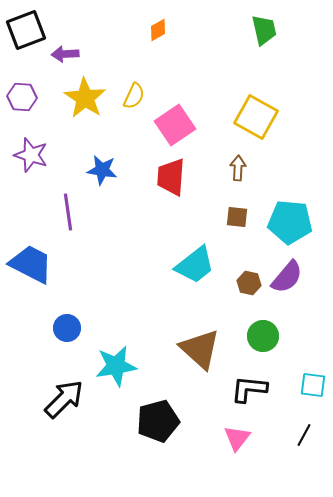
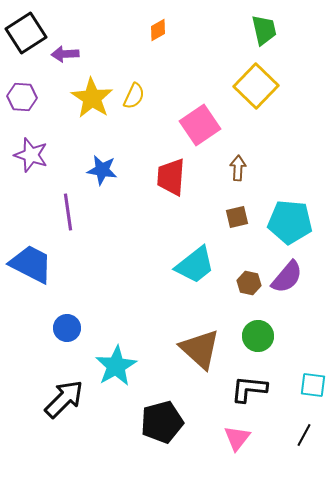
black square: moved 3 px down; rotated 12 degrees counterclockwise
yellow star: moved 7 px right
yellow square: moved 31 px up; rotated 15 degrees clockwise
pink square: moved 25 px right
brown square: rotated 20 degrees counterclockwise
green circle: moved 5 px left
cyan star: rotated 21 degrees counterclockwise
black pentagon: moved 4 px right, 1 px down
